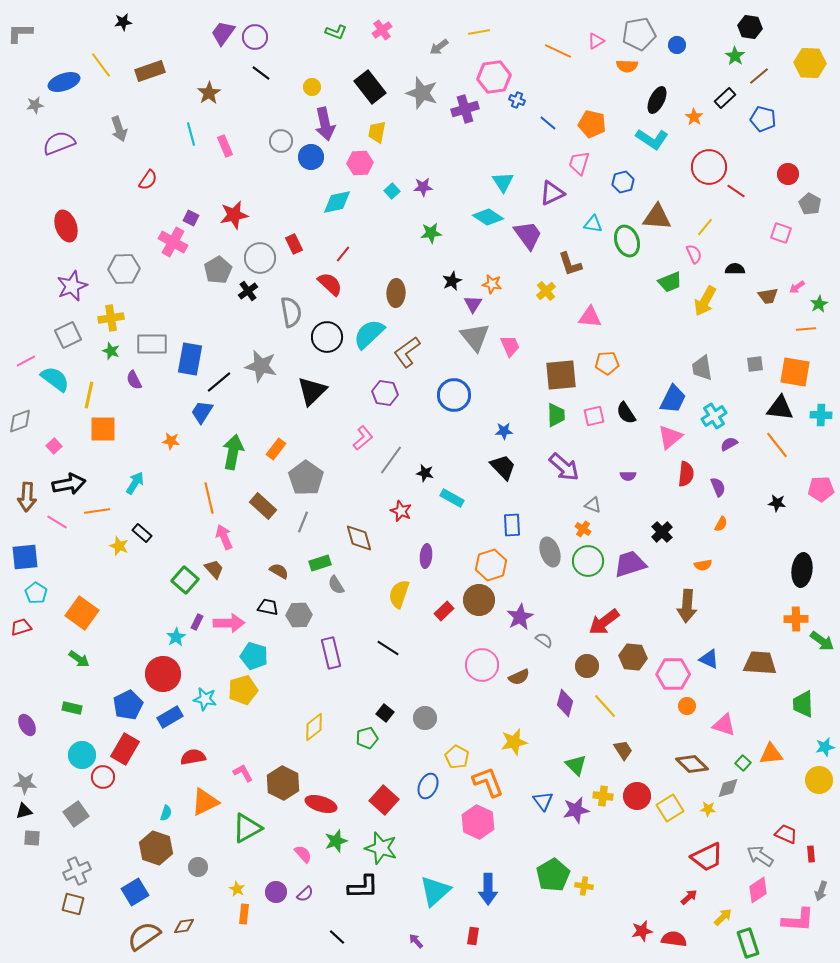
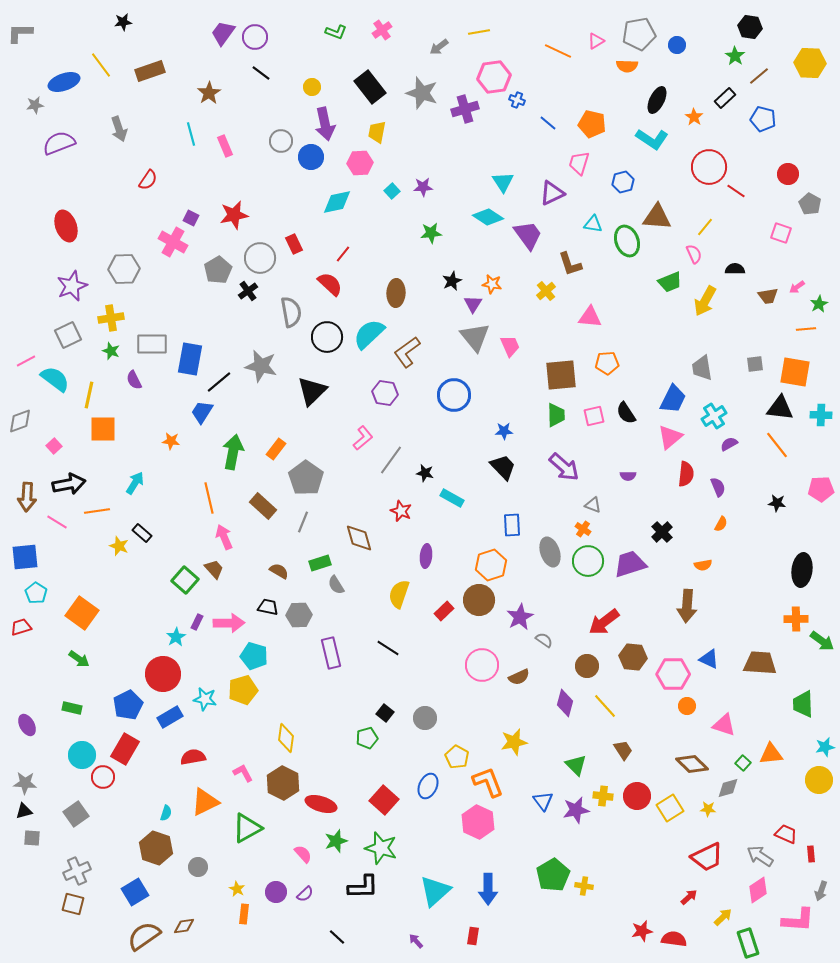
yellow diamond at (314, 727): moved 28 px left, 11 px down; rotated 44 degrees counterclockwise
